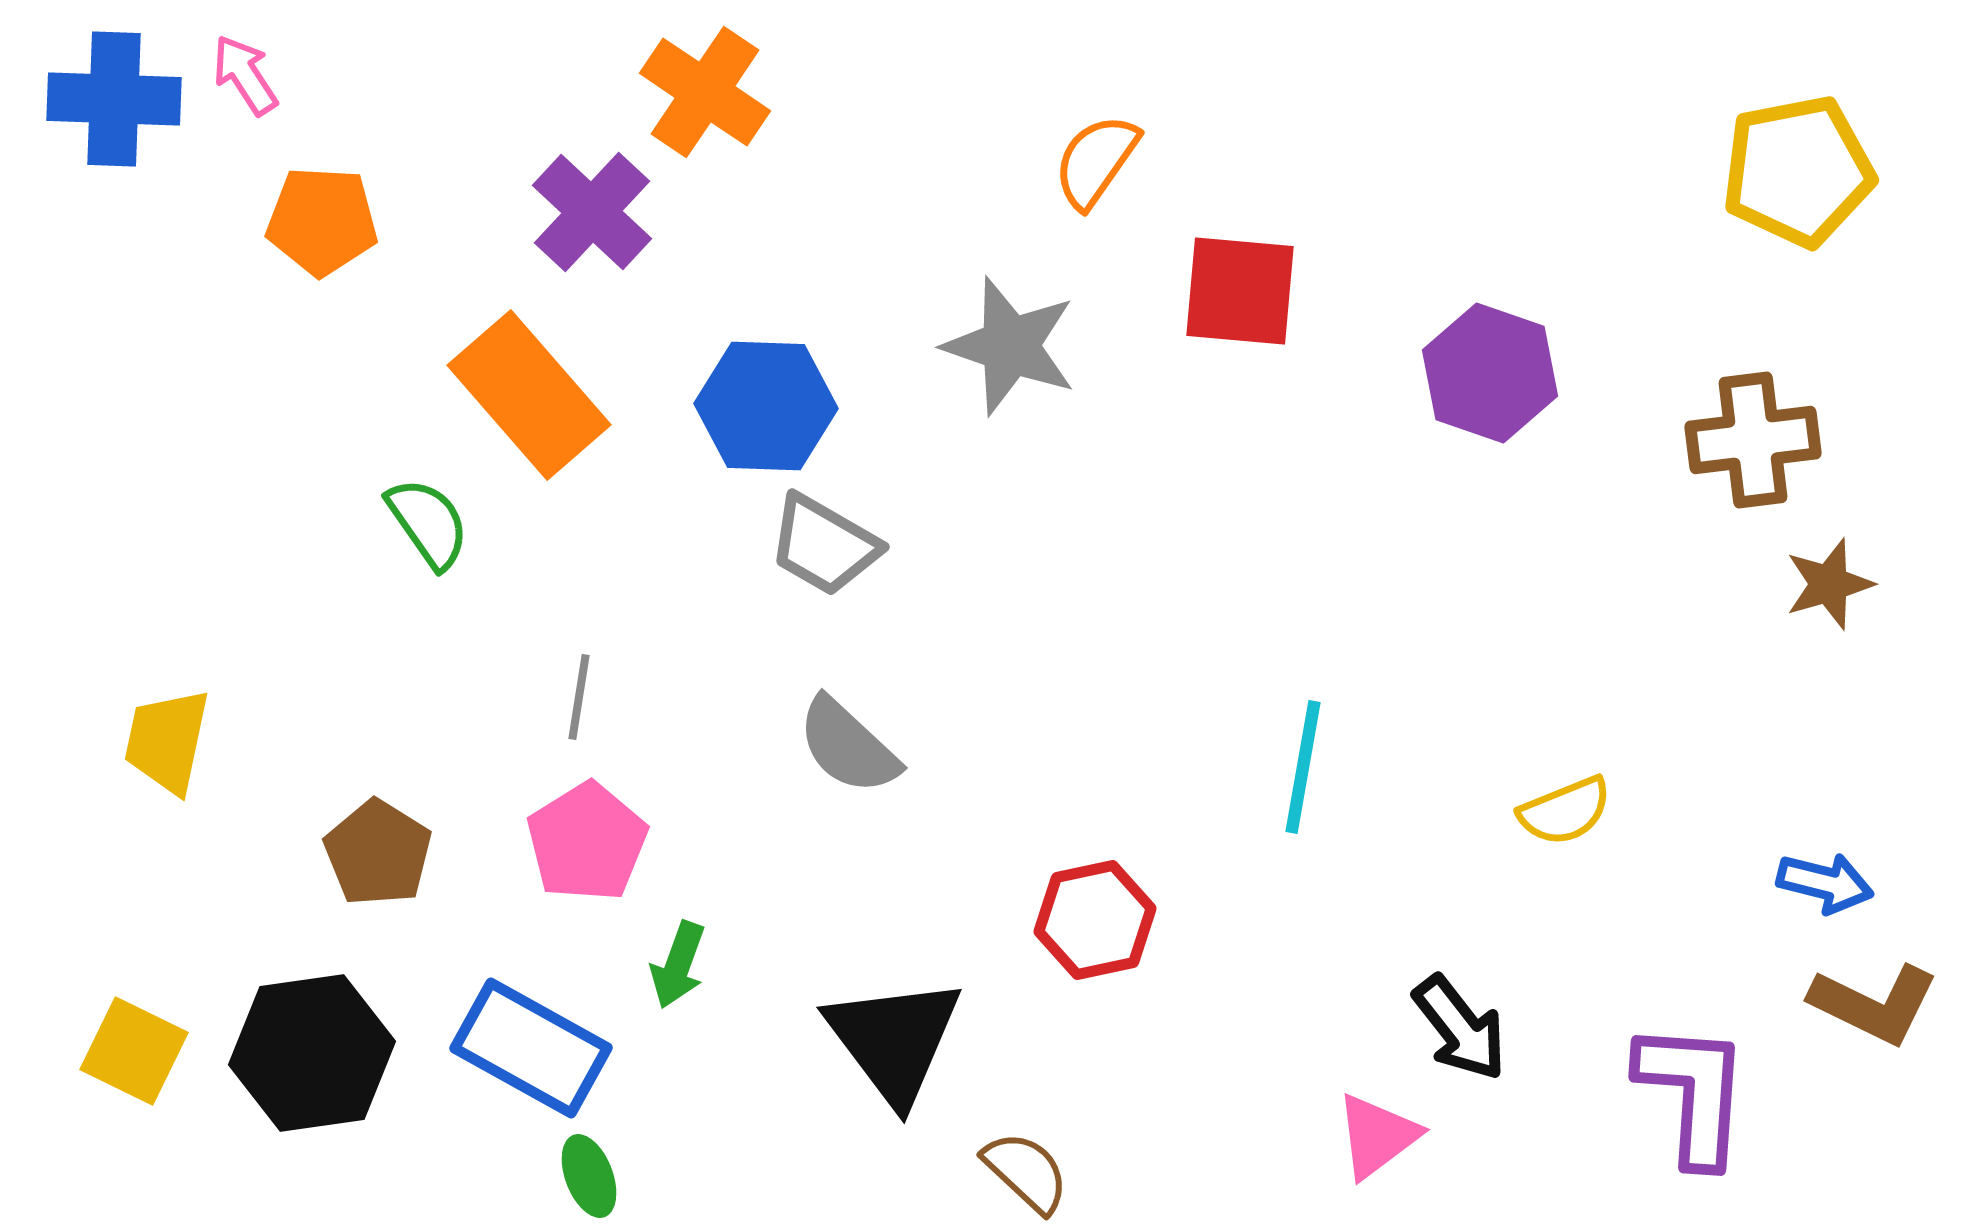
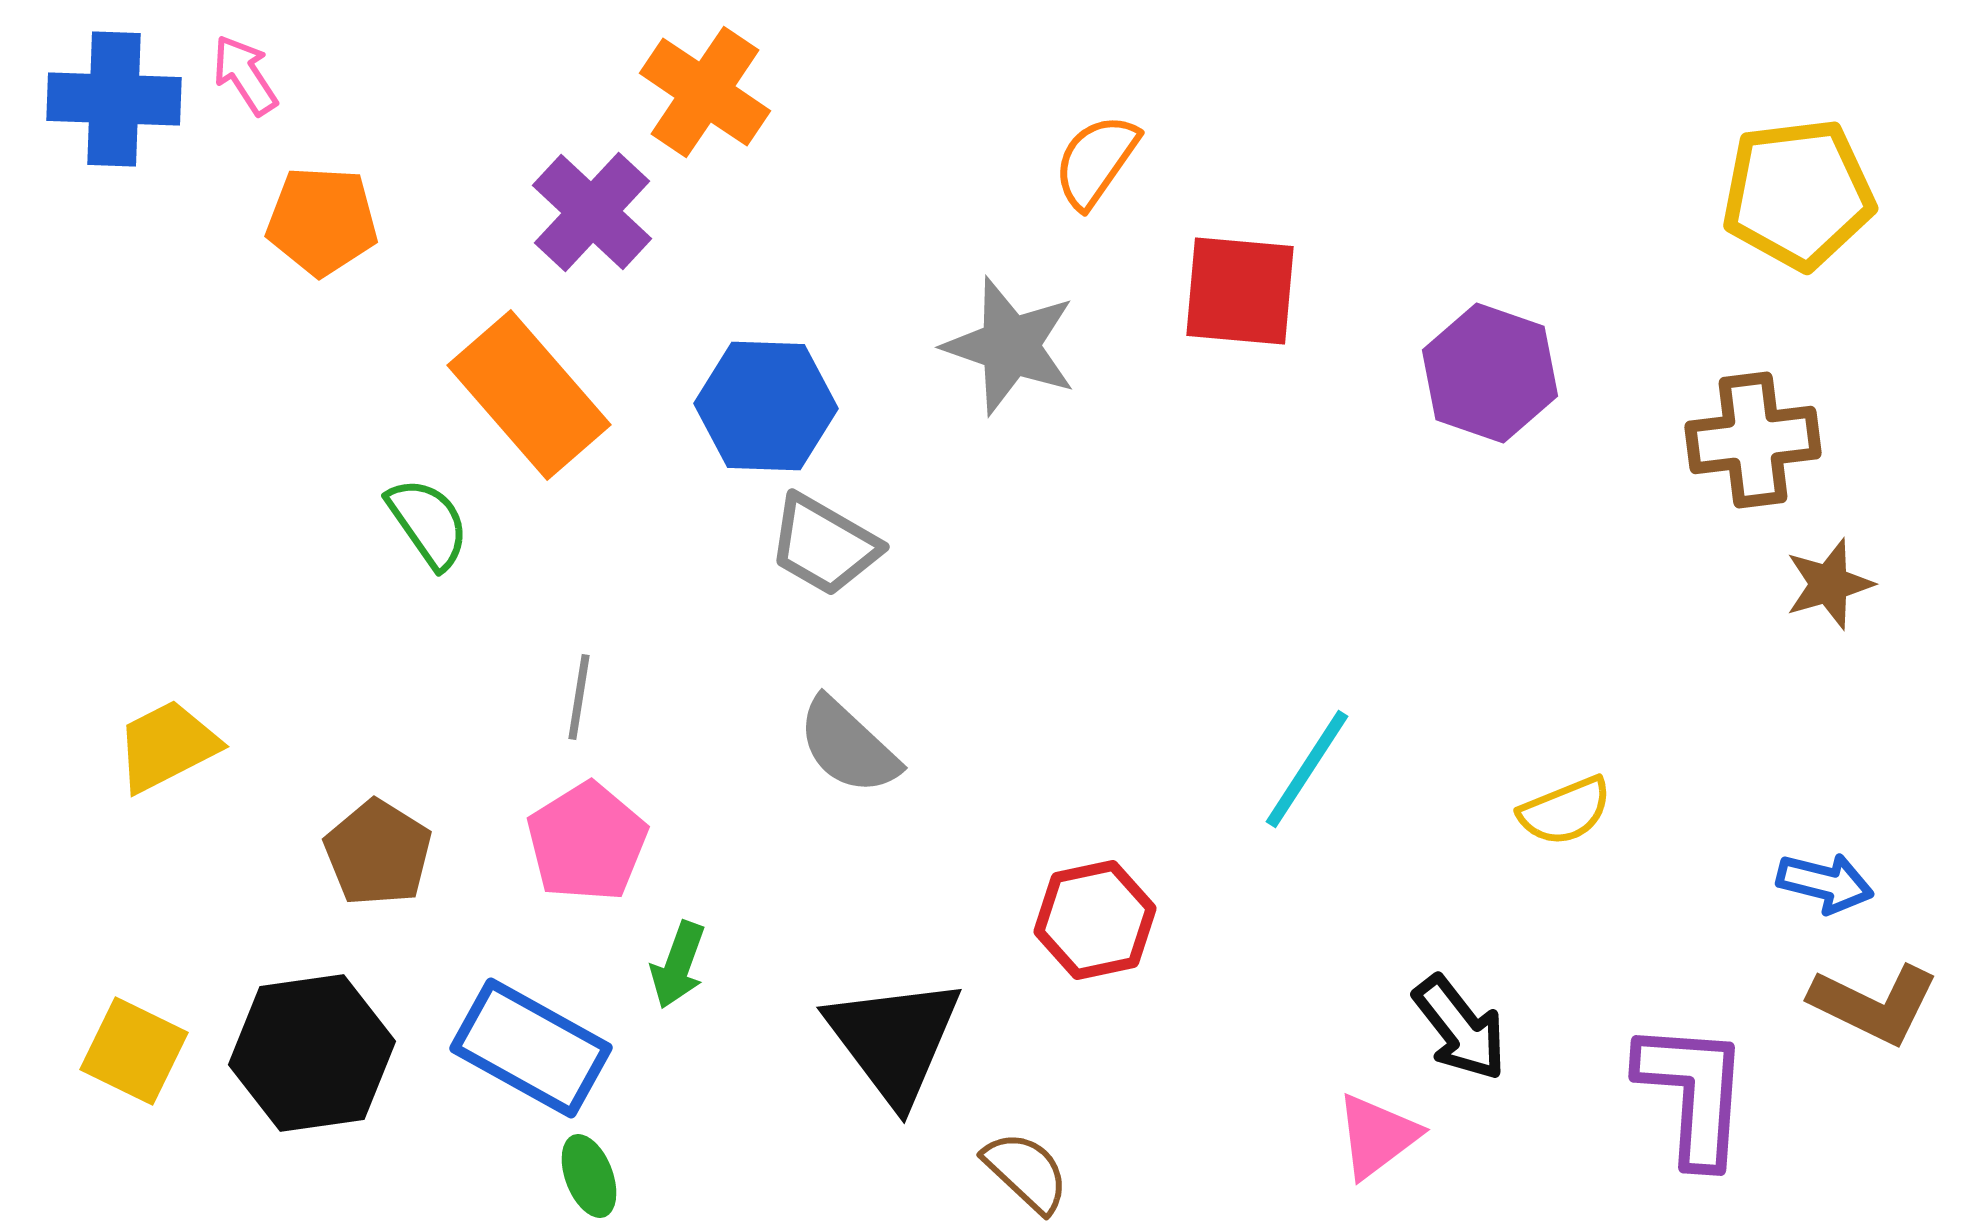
yellow pentagon: moved 23 px down; rotated 4 degrees clockwise
yellow trapezoid: moved 5 px down; rotated 51 degrees clockwise
cyan line: moved 4 px right, 2 px down; rotated 23 degrees clockwise
